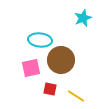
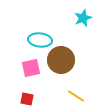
red square: moved 23 px left, 10 px down
